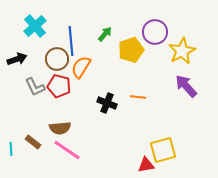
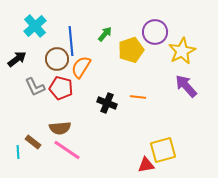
black arrow: rotated 18 degrees counterclockwise
red pentagon: moved 2 px right, 2 px down
cyan line: moved 7 px right, 3 px down
